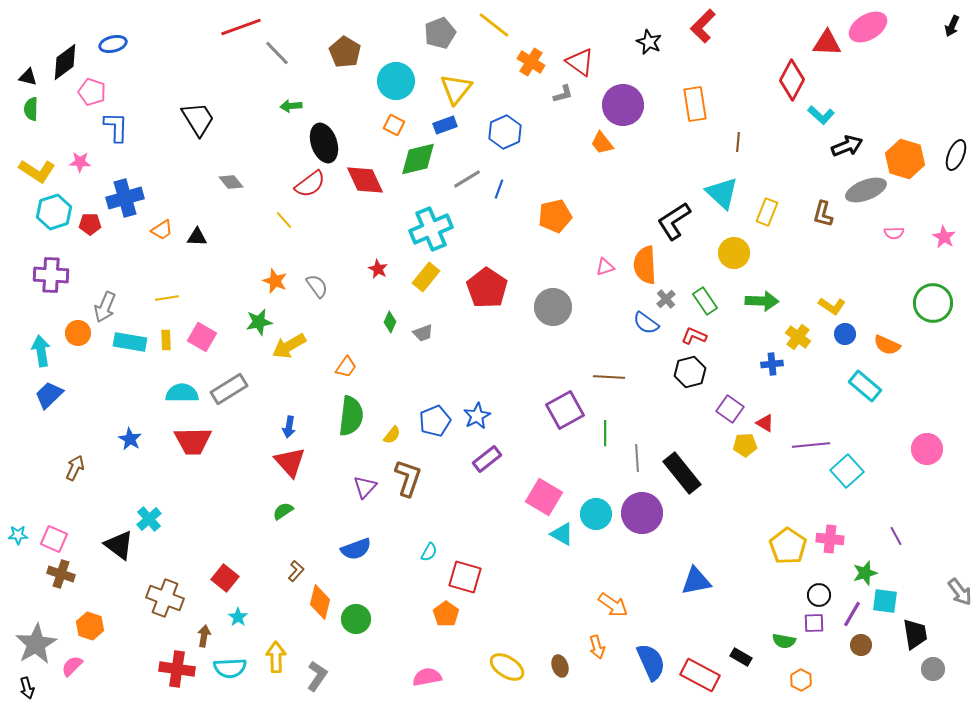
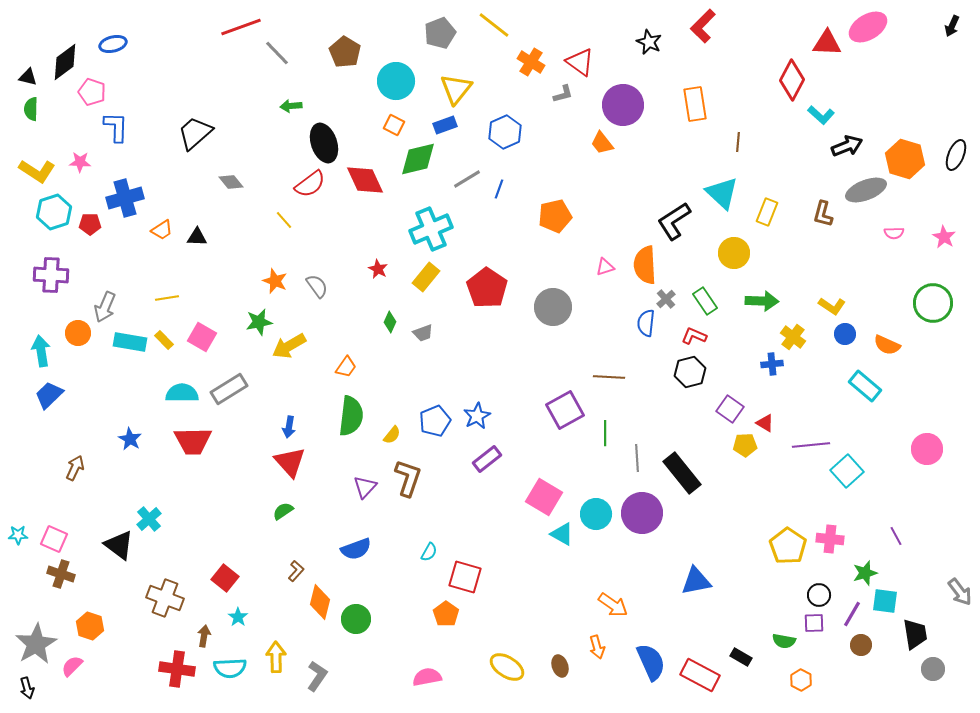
black trapezoid at (198, 119): moved 3 px left, 14 px down; rotated 99 degrees counterclockwise
blue semicircle at (646, 323): rotated 60 degrees clockwise
yellow cross at (798, 337): moved 5 px left
yellow rectangle at (166, 340): moved 2 px left; rotated 42 degrees counterclockwise
